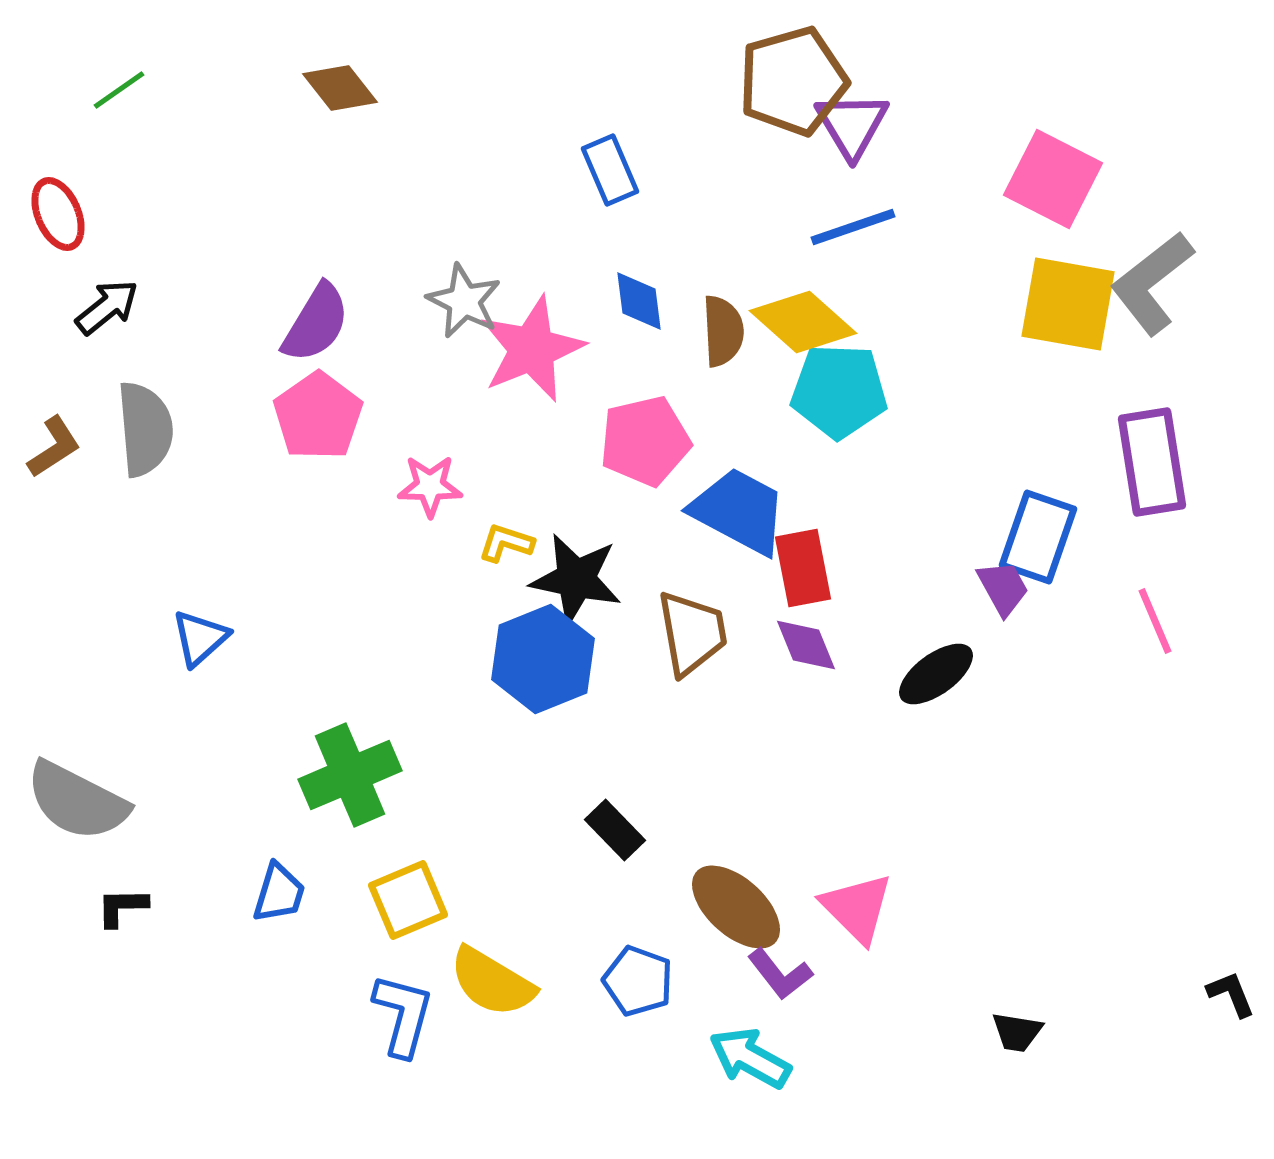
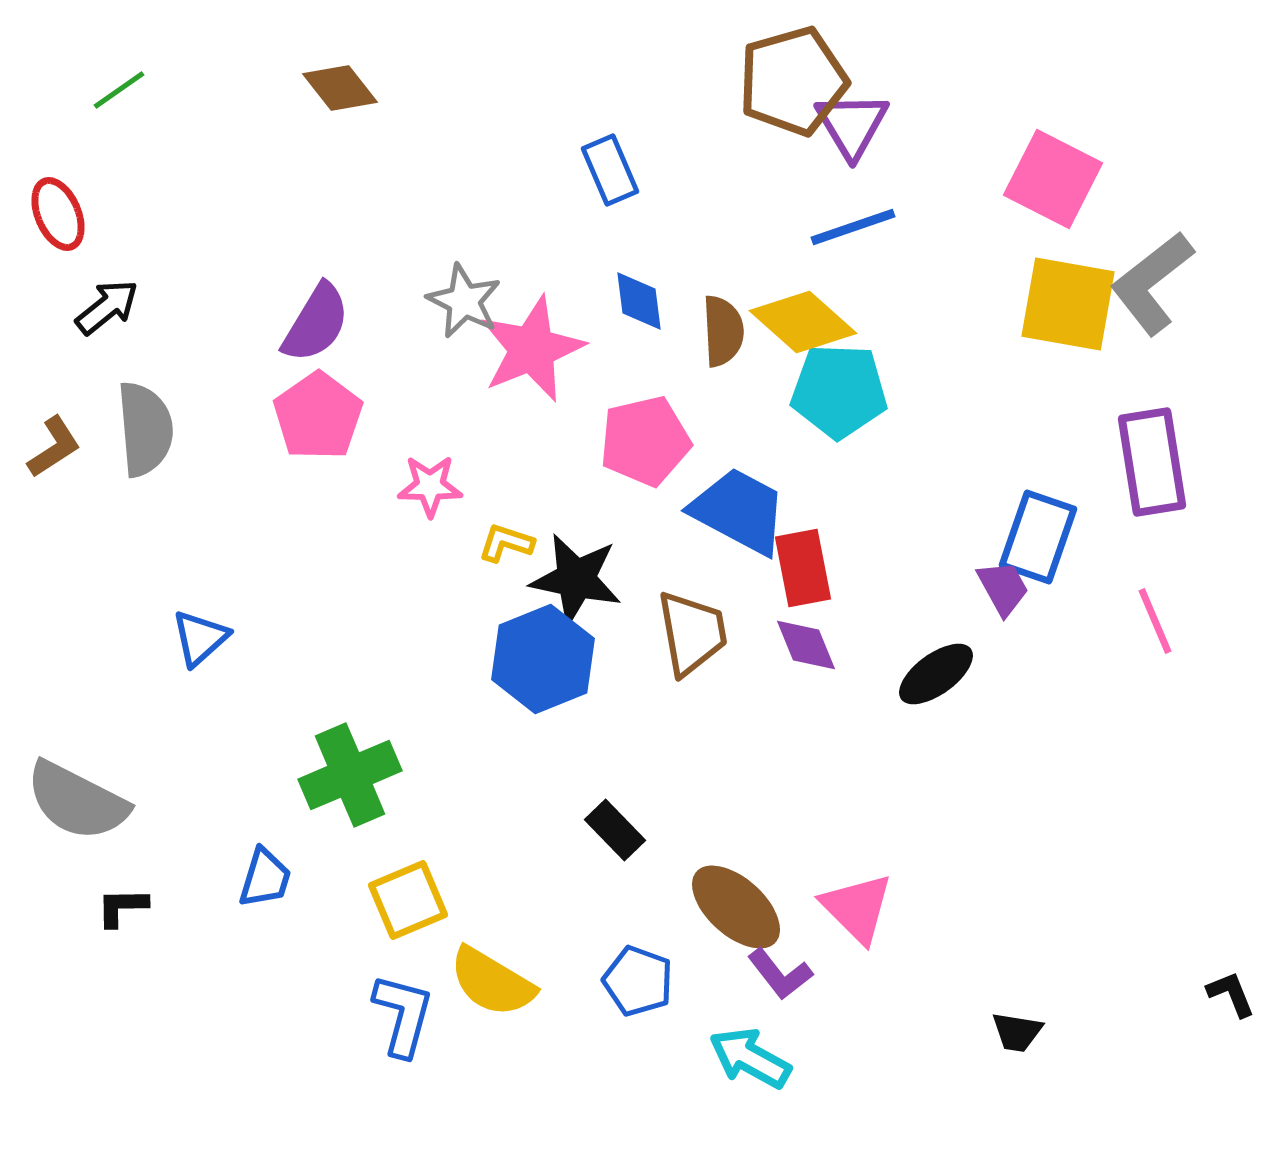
blue trapezoid at (279, 893): moved 14 px left, 15 px up
